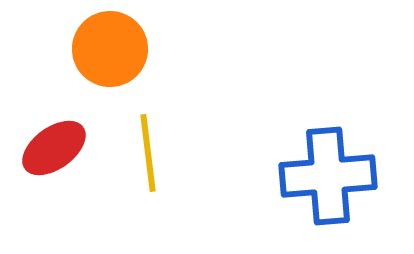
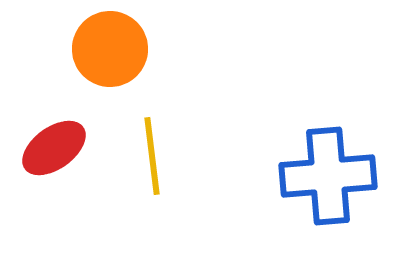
yellow line: moved 4 px right, 3 px down
